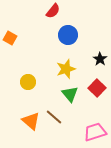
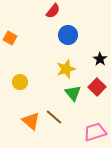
yellow circle: moved 8 px left
red square: moved 1 px up
green triangle: moved 3 px right, 1 px up
